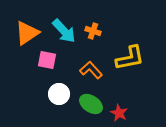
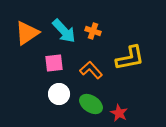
pink square: moved 7 px right, 3 px down; rotated 18 degrees counterclockwise
